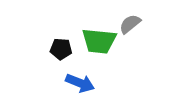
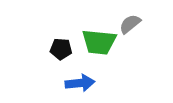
green trapezoid: moved 1 px down
blue arrow: rotated 28 degrees counterclockwise
